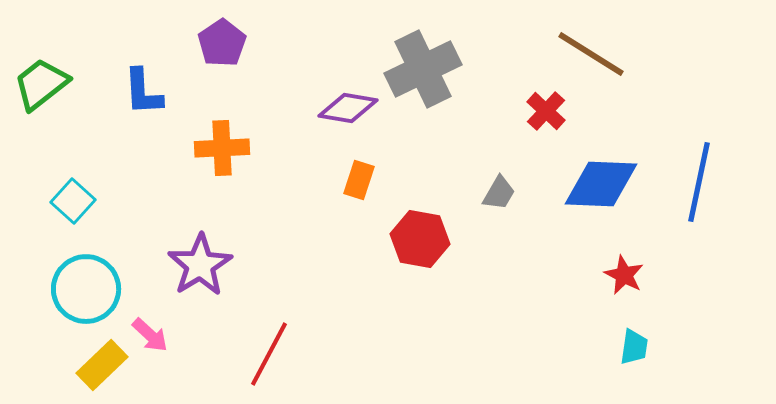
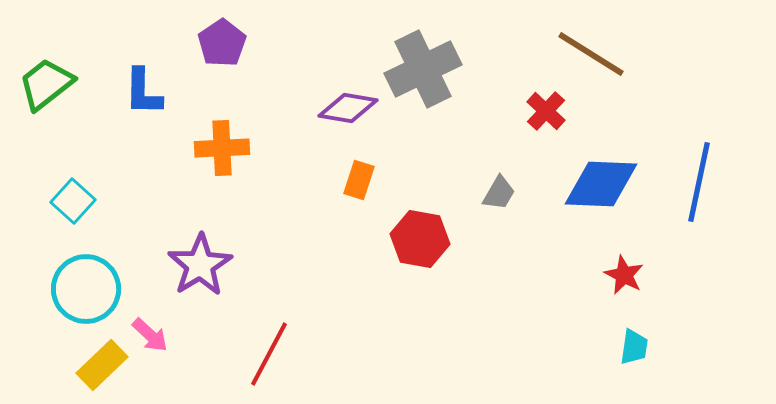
green trapezoid: moved 5 px right
blue L-shape: rotated 4 degrees clockwise
